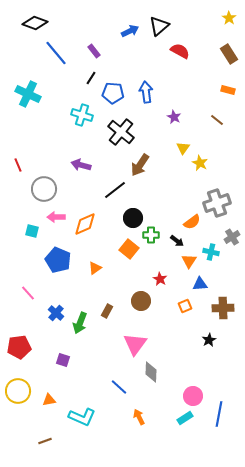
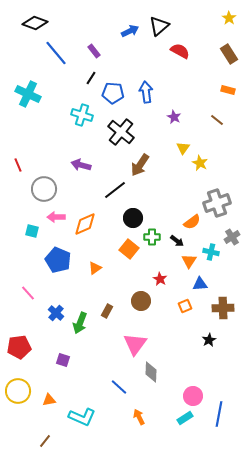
green cross at (151, 235): moved 1 px right, 2 px down
brown line at (45, 441): rotated 32 degrees counterclockwise
